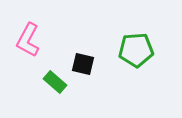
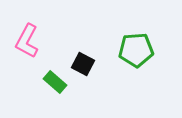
pink L-shape: moved 1 px left, 1 px down
black square: rotated 15 degrees clockwise
